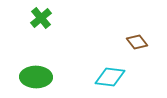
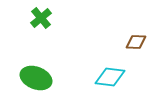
brown diamond: moved 1 px left; rotated 50 degrees counterclockwise
green ellipse: moved 1 px down; rotated 20 degrees clockwise
